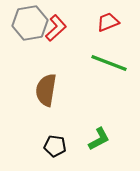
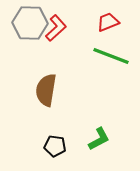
gray hexagon: rotated 12 degrees clockwise
green line: moved 2 px right, 7 px up
